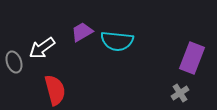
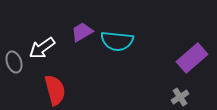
purple rectangle: rotated 28 degrees clockwise
gray cross: moved 4 px down
